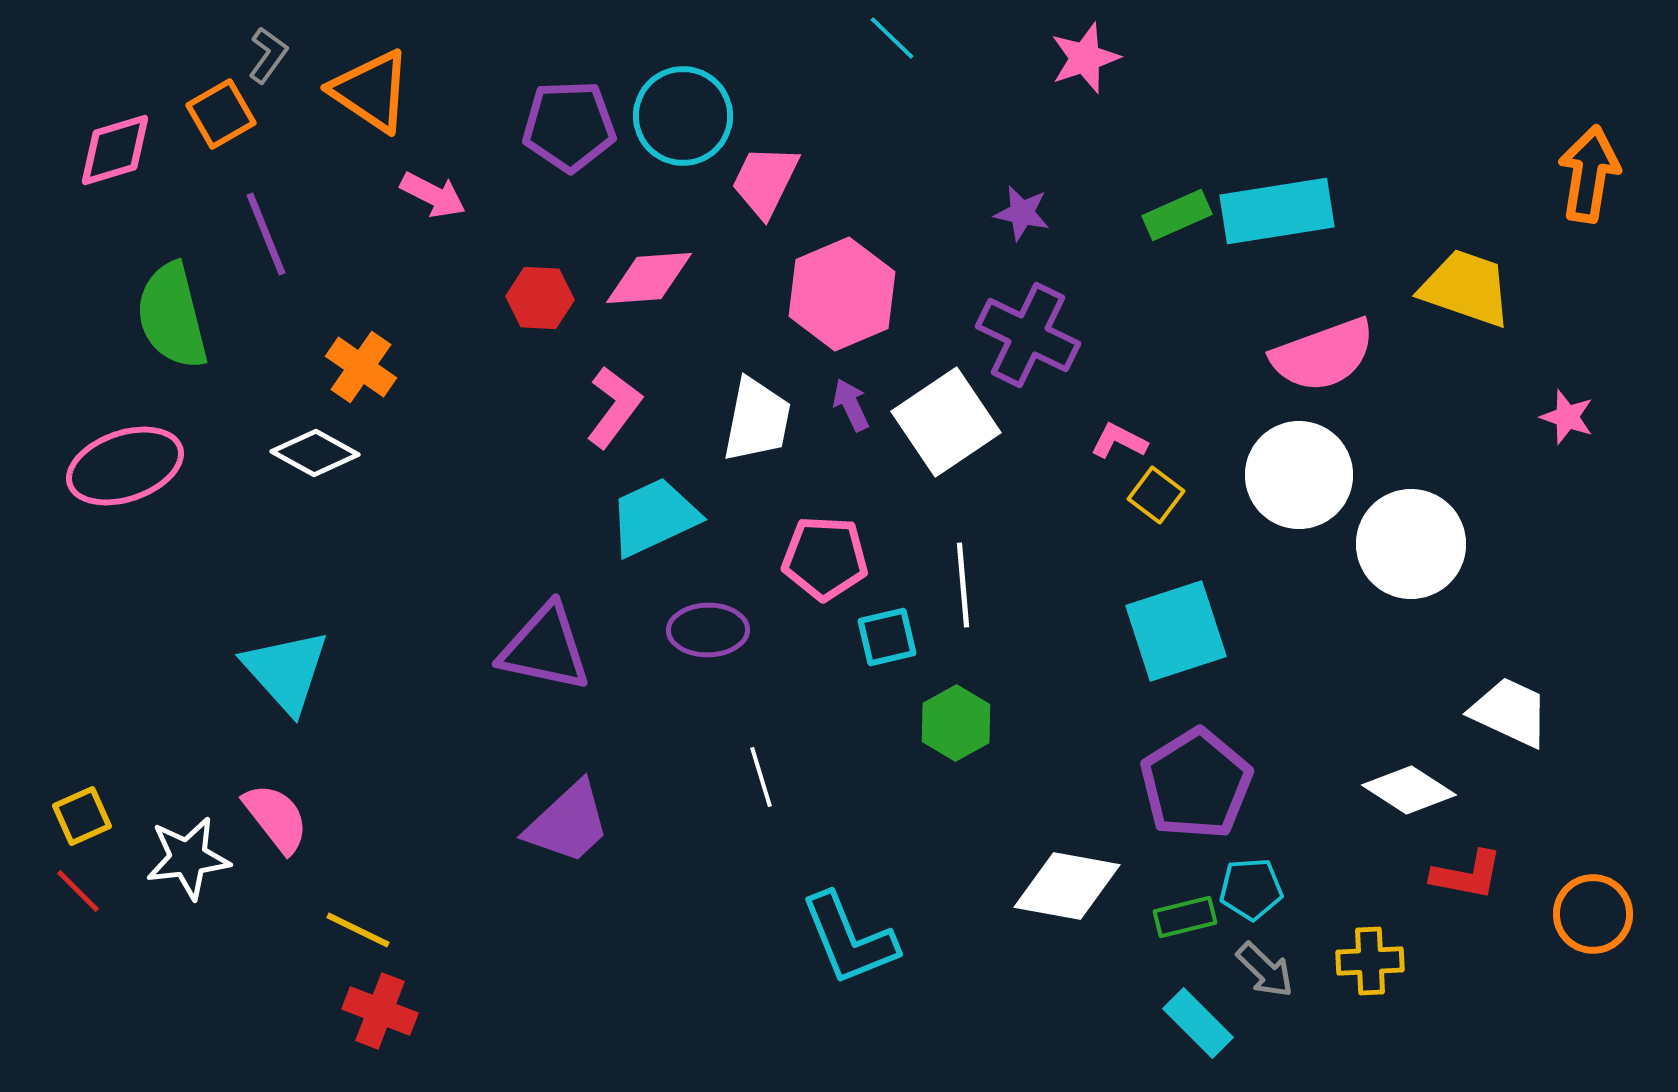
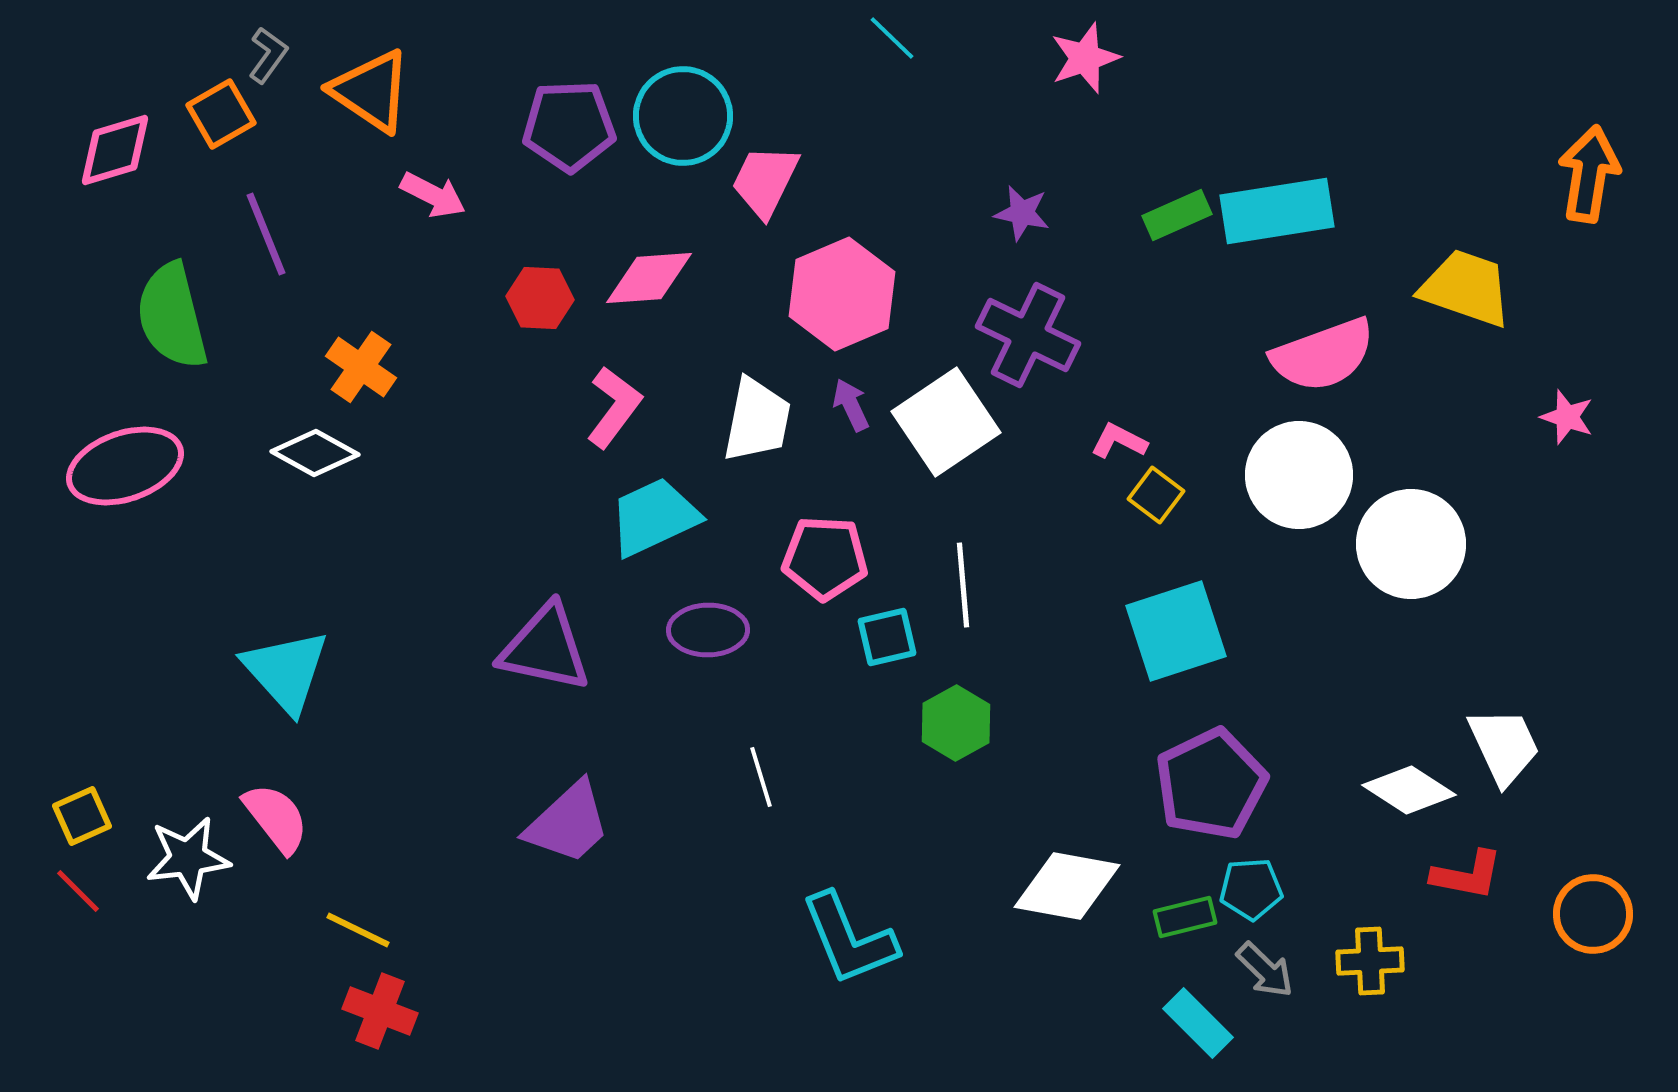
white trapezoid at (1510, 712): moved 6 px left, 34 px down; rotated 40 degrees clockwise
purple pentagon at (1196, 784): moved 15 px right; rotated 6 degrees clockwise
